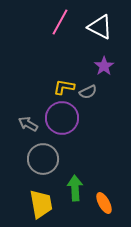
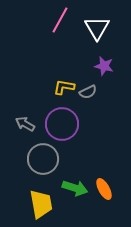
pink line: moved 2 px up
white triangle: moved 3 px left, 1 px down; rotated 32 degrees clockwise
purple star: rotated 24 degrees counterclockwise
purple circle: moved 6 px down
gray arrow: moved 3 px left
green arrow: rotated 110 degrees clockwise
orange ellipse: moved 14 px up
